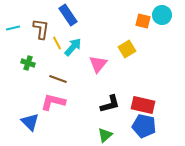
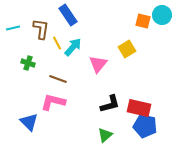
red rectangle: moved 4 px left, 3 px down
blue triangle: moved 1 px left
blue pentagon: moved 1 px right
